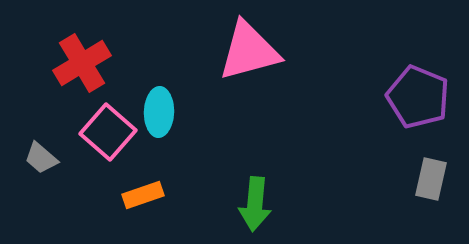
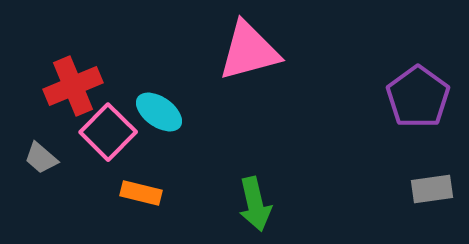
red cross: moved 9 px left, 23 px down; rotated 8 degrees clockwise
purple pentagon: rotated 14 degrees clockwise
cyan ellipse: rotated 57 degrees counterclockwise
pink square: rotated 4 degrees clockwise
gray rectangle: moved 1 px right, 10 px down; rotated 69 degrees clockwise
orange rectangle: moved 2 px left, 2 px up; rotated 33 degrees clockwise
green arrow: rotated 18 degrees counterclockwise
